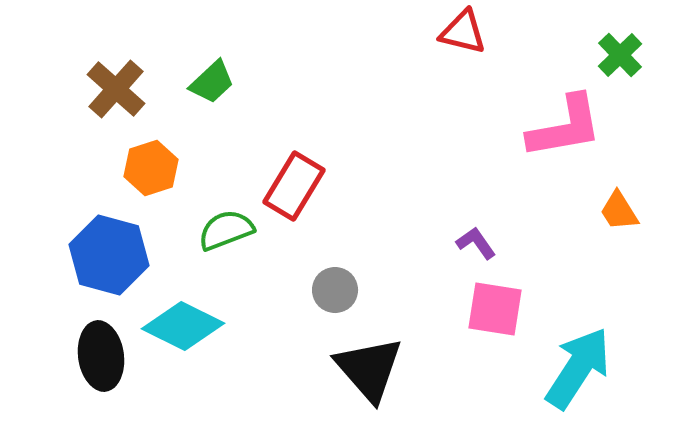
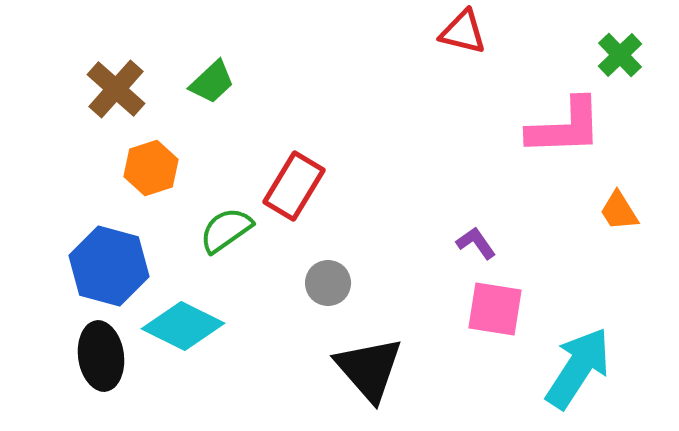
pink L-shape: rotated 8 degrees clockwise
green semicircle: rotated 14 degrees counterclockwise
blue hexagon: moved 11 px down
gray circle: moved 7 px left, 7 px up
